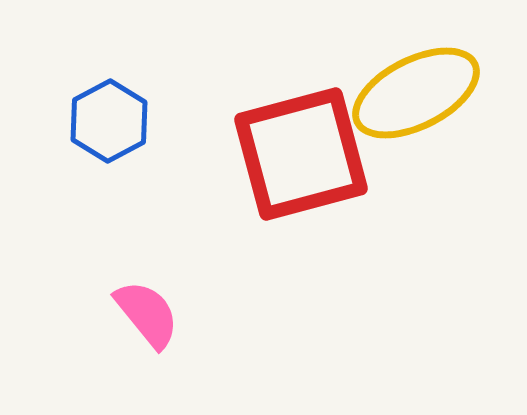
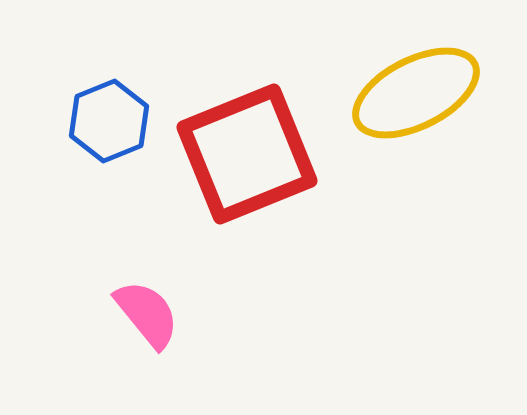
blue hexagon: rotated 6 degrees clockwise
red square: moved 54 px left; rotated 7 degrees counterclockwise
